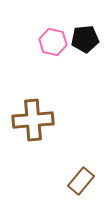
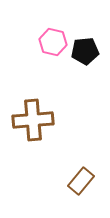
black pentagon: moved 12 px down
